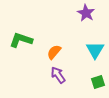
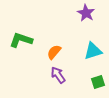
cyan triangle: moved 2 px left, 1 px down; rotated 42 degrees clockwise
